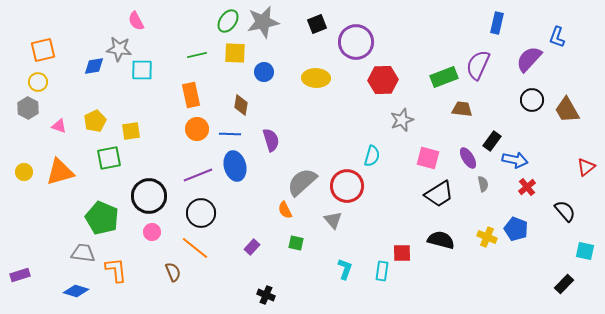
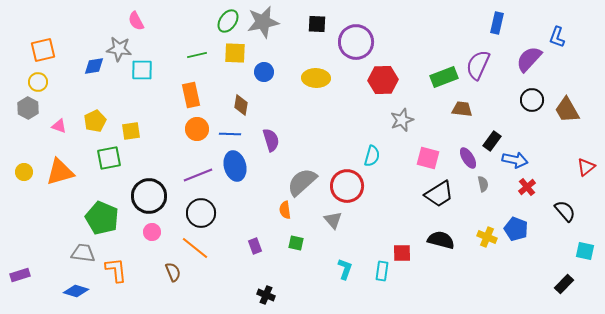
black square at (317, 24): rotated 24 degrees clockwise
orange semicircle at (285, 210): rotated 18 degrees clockwise
purple rectangle at (252, 247): moved 3 px right, 1 px up; rotated 63 degrees counterclockwise
